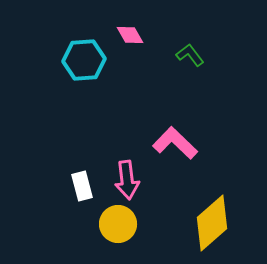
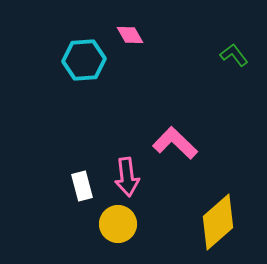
green L-shape: moved 44 px right
pink arrow: moved 3 px up
yellow diamond: moved 6 px right, 1 px up
